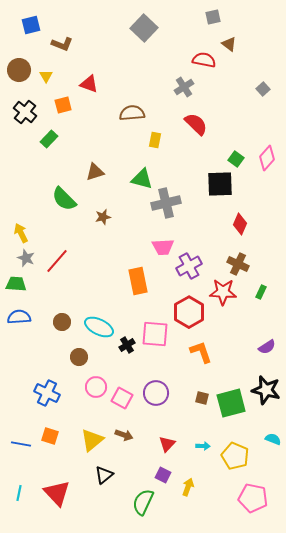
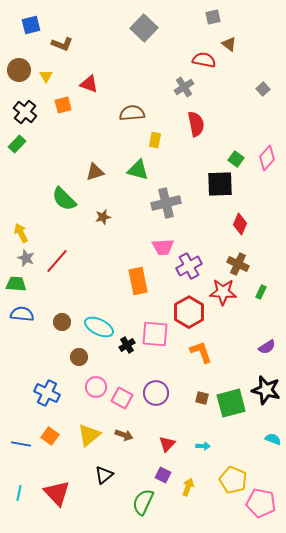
red semicircle at (196, 124): rotated 35 degrees clockwise
green rectangle at (49, 139): moved 32 px left, 5 px down
green triangle at (142, 179): moved 4 px left, 9 px up
blue semicircle at (19, 317): moved 3 px right, 3 px up; rotated 10 degrees clockwise
orange square at (50, 436): rotated 18 degrees clockwise
yellow triangle at (92, 440): moved 3 px left, 5 px up
yellow pentagon at (235, 456): moved 2 px left, 24 px down
pink pentagon at (253, 498): moved 8 px right, 5 px down
